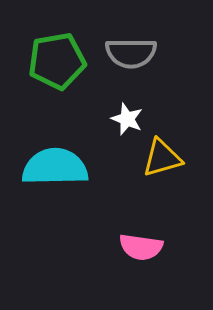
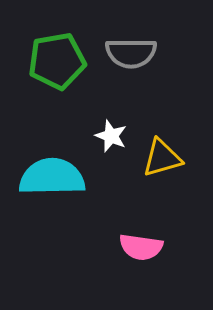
white star: moved 16 px left, 17 px down
cyan semicircle: moved 3 px left, 10 px down
